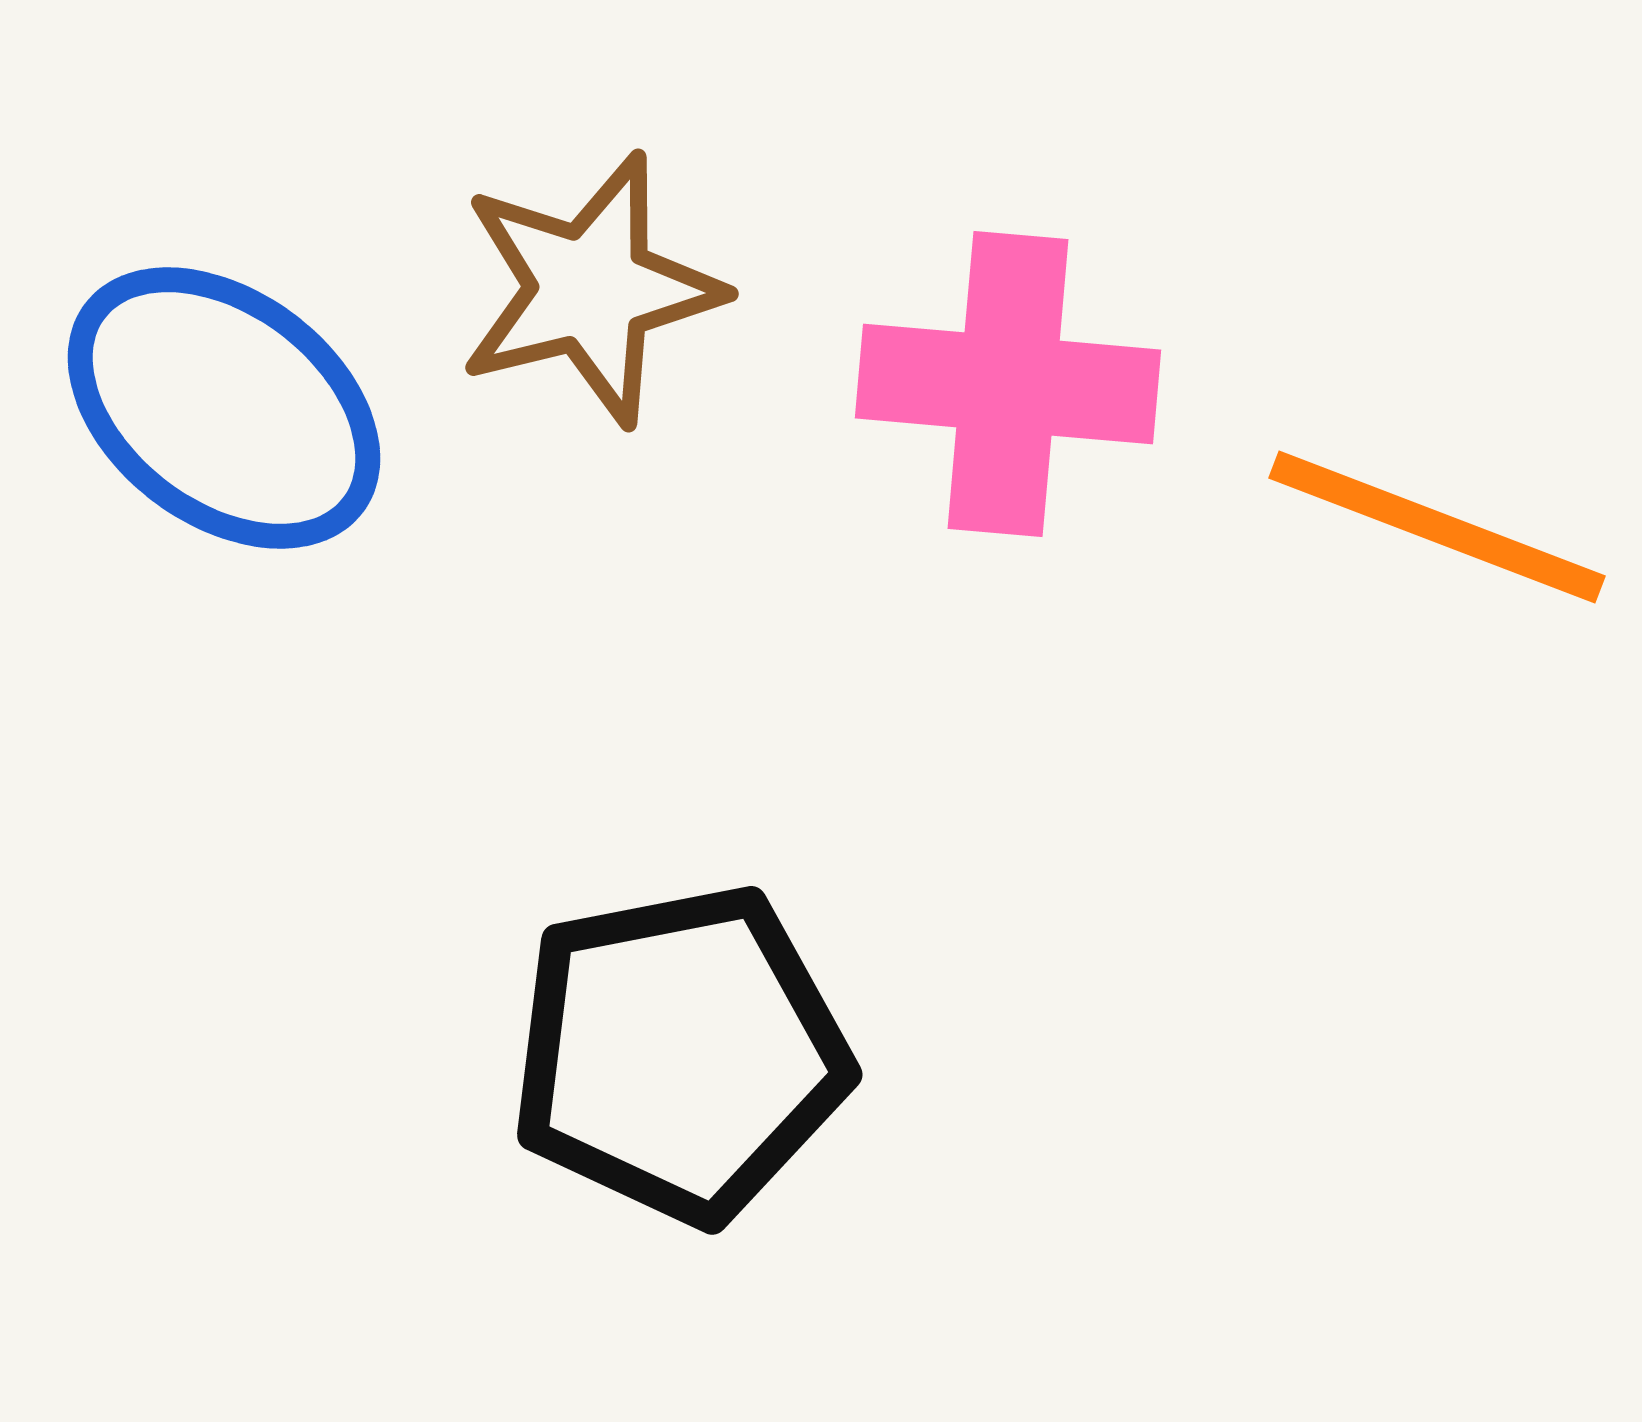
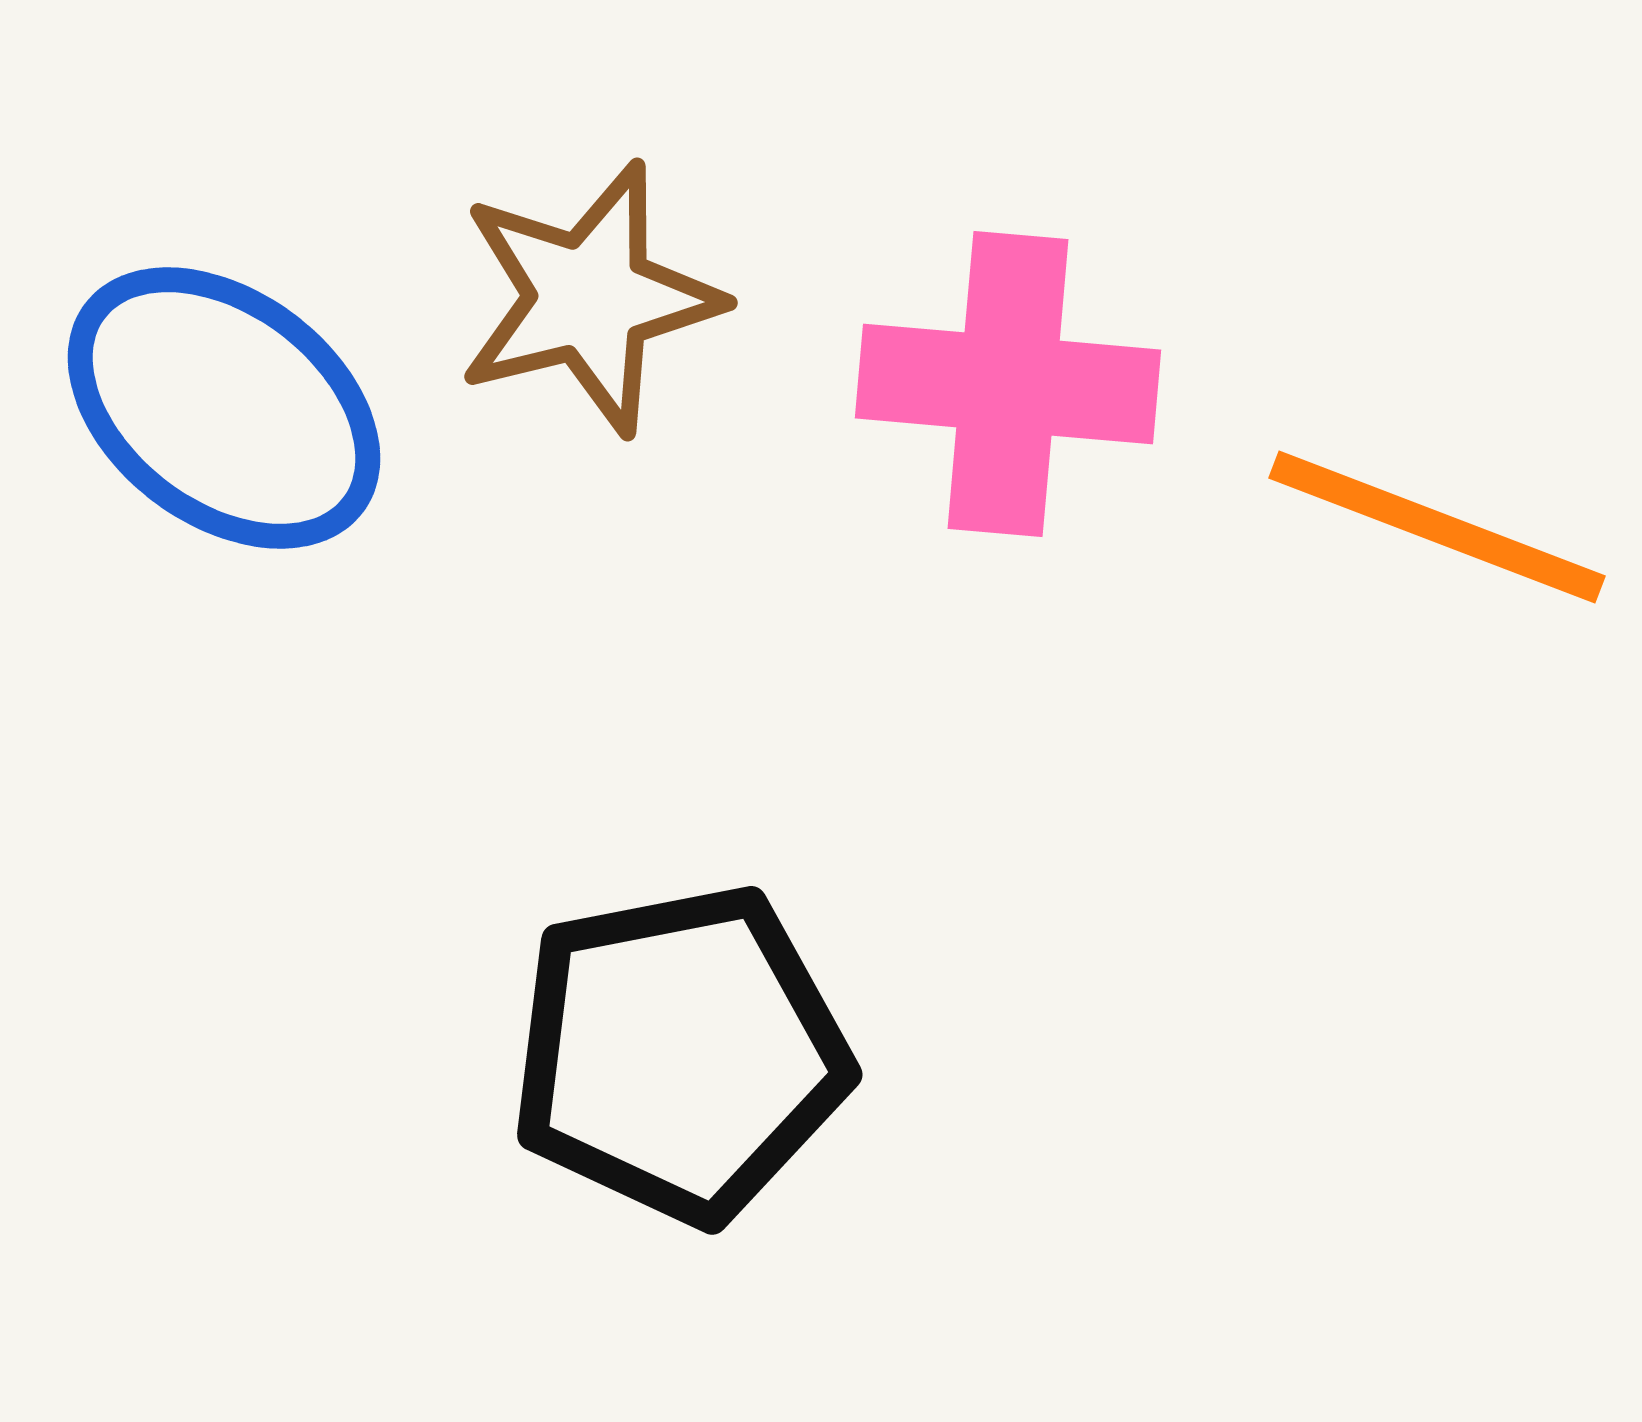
brown star: moved 1 px left, 9 px down
